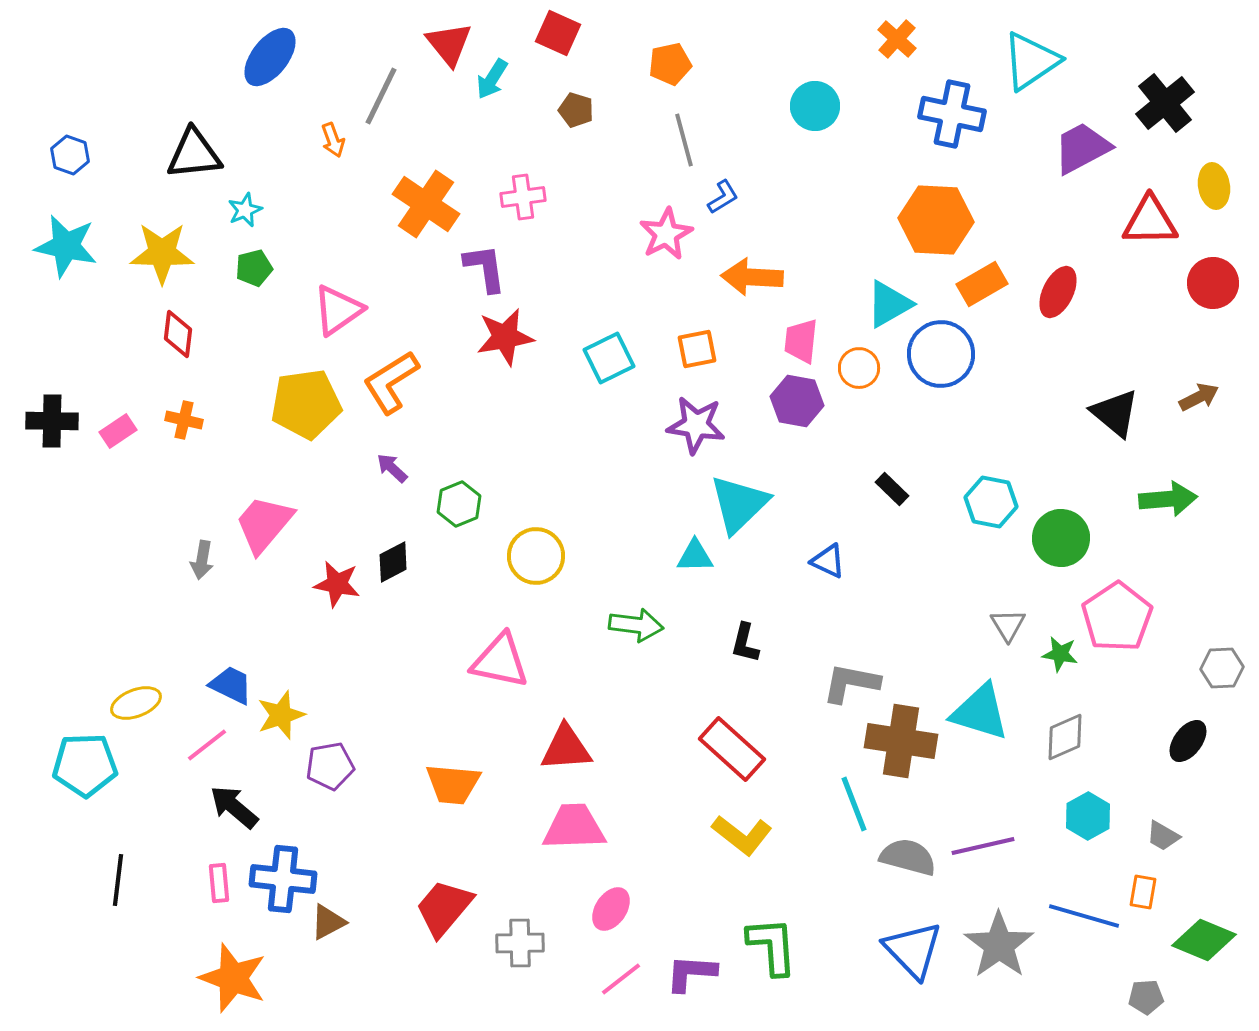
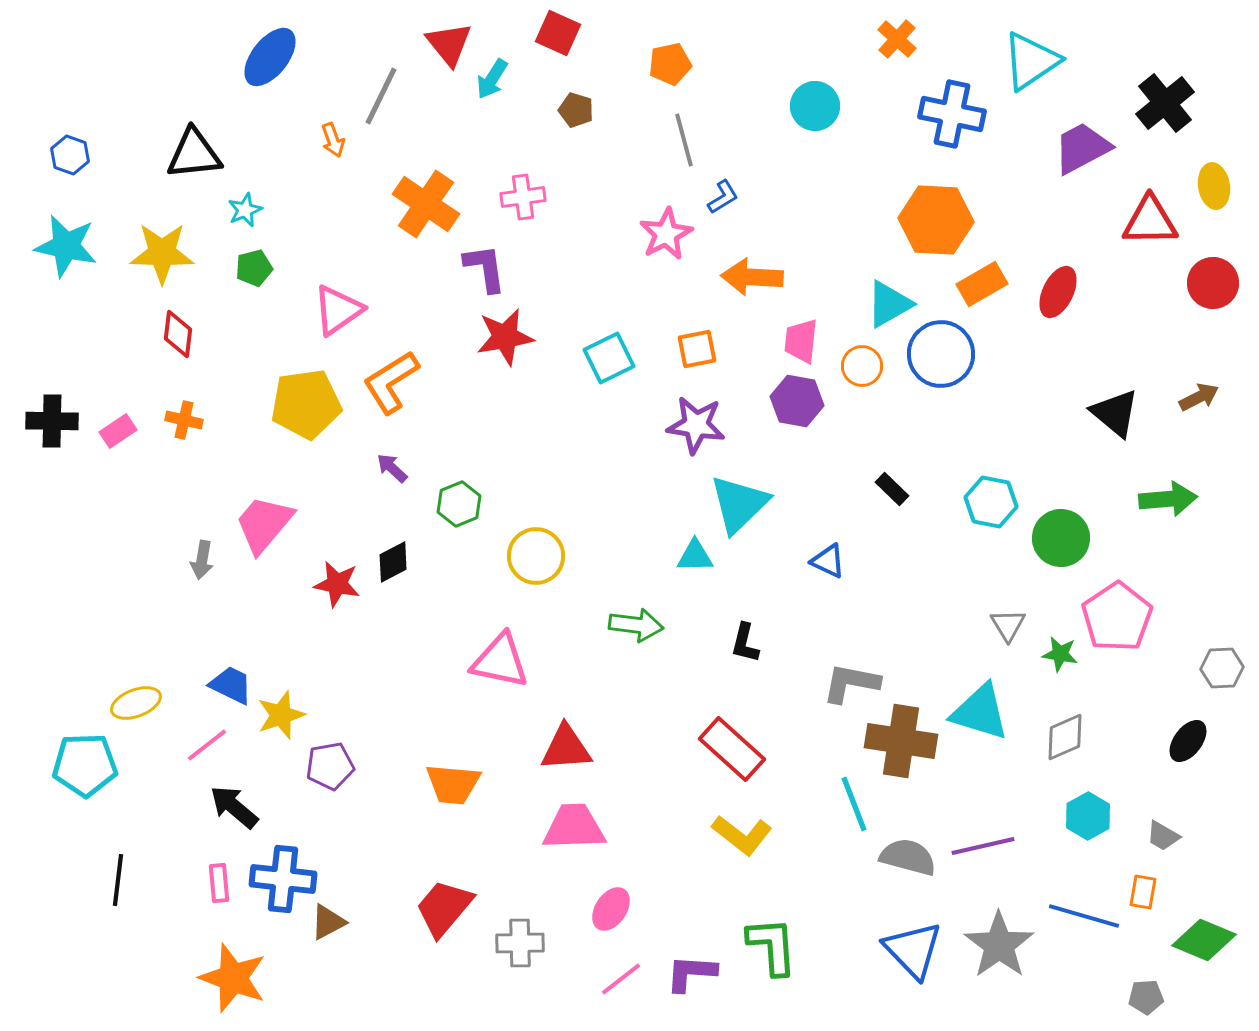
orange circle at (859, 368): moved 3 px right, 2 px up
